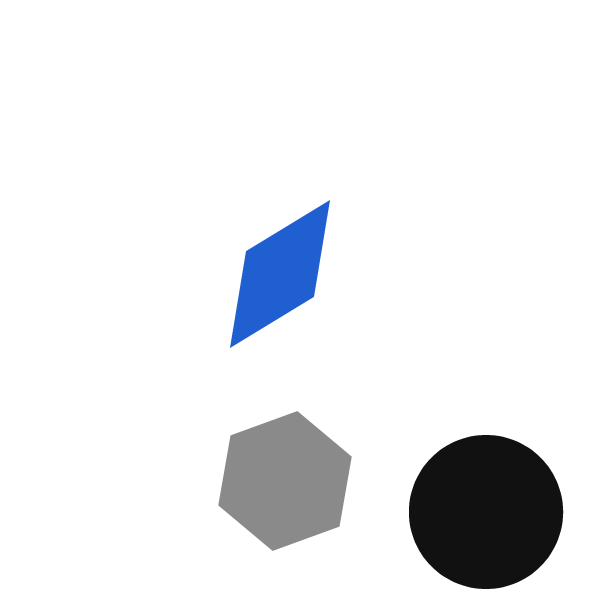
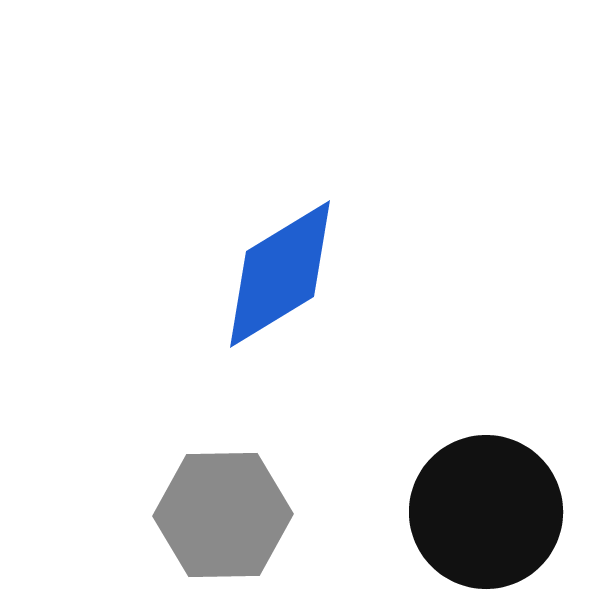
gray hexagon: moved 62 px left, 34 px down; rotated 19 degrees clockwise
